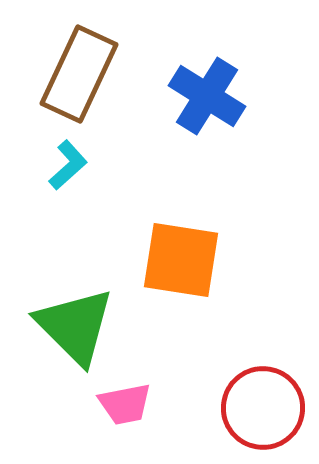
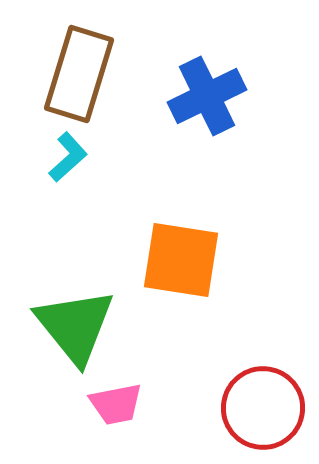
brown rectangle: rotated 8 degrees counterclockwise
blue cross: rotated 32 degrees clockwise
cyan L-shape: moved 8 px up
green triangle: rotated 6 degrees clockwise
pink trapezoid: moved 9 px left
